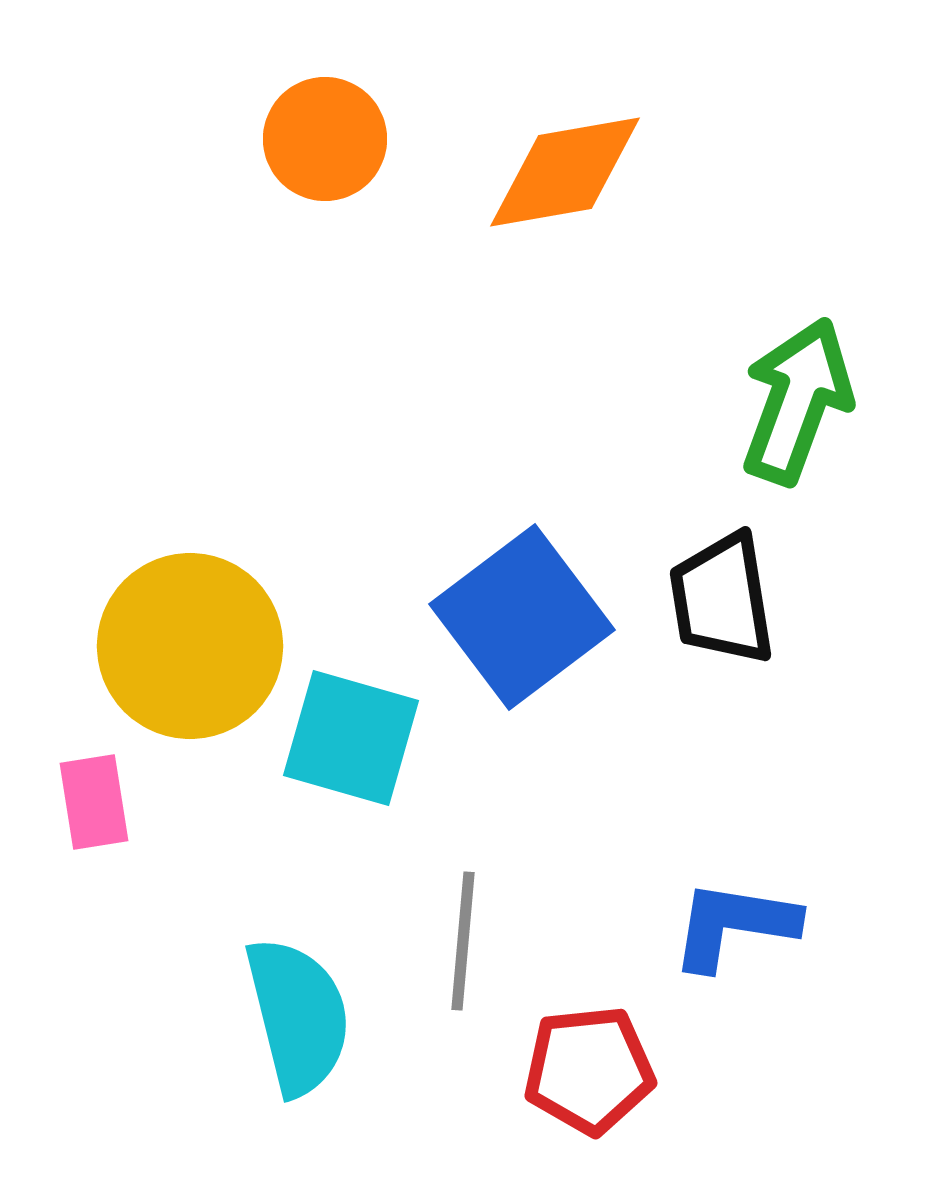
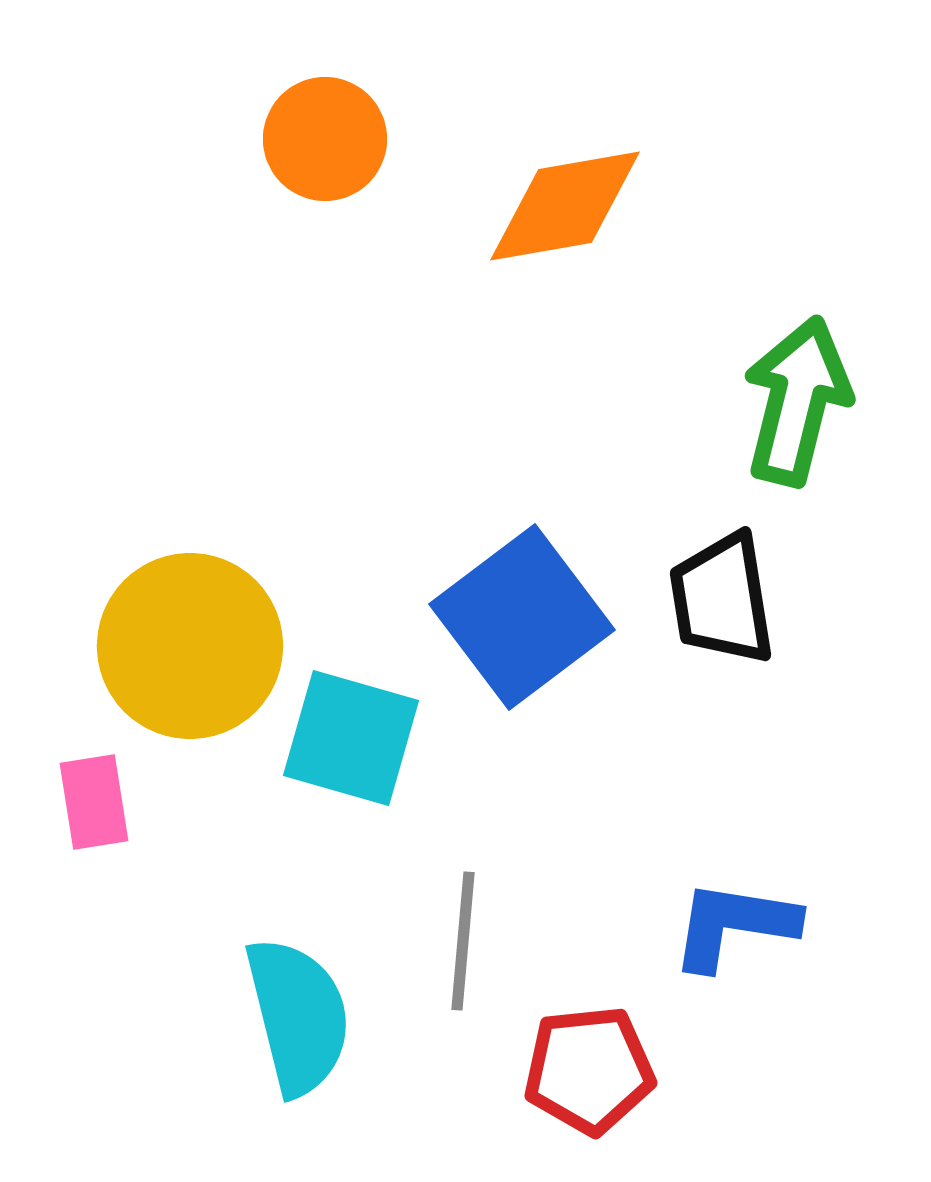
orange diamond: moved 34 px down
green arrow: rotated 6 degrees counterclockwise
